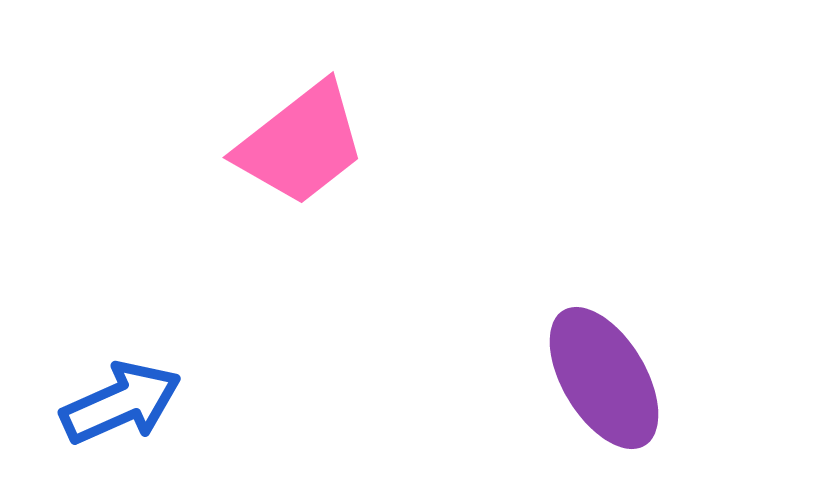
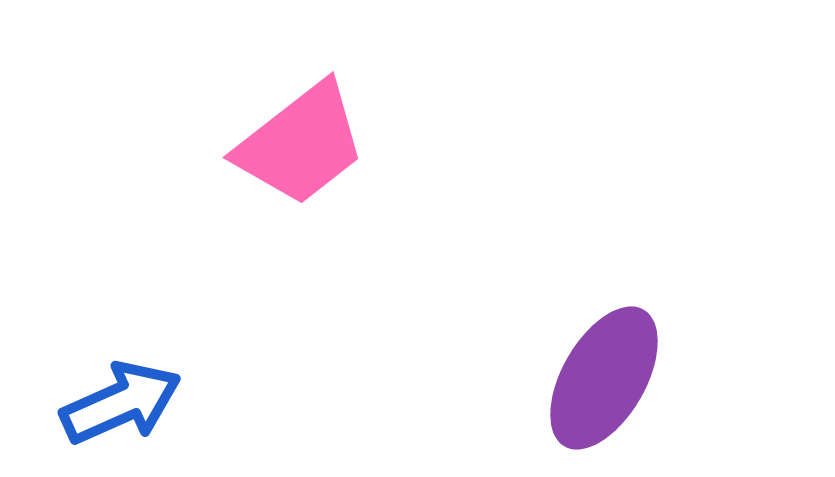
purple ellipse: rotated 61 degrees clockwise
